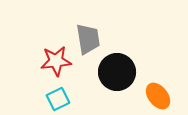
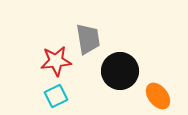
black circle: moved 3 px right, 1 px up
cyan square: moved 2 px left, 3 px up
